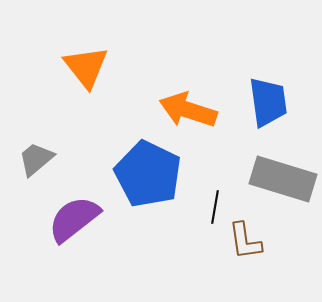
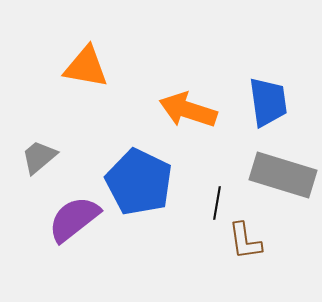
orange triangle: rotated 42 degrees counterclockwise
gray trapezoid: moved 3 px right, 2 px up
blue pentagon: moved 9 px left, 8 px down
gray rectangle: moved 4 px up
black line: moved 2 px right, 4 px up
